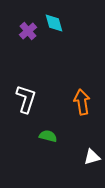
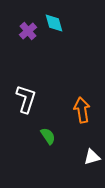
orange arrow: moved 8 px down
green semicircle: rotated 42 degrees clockwise
